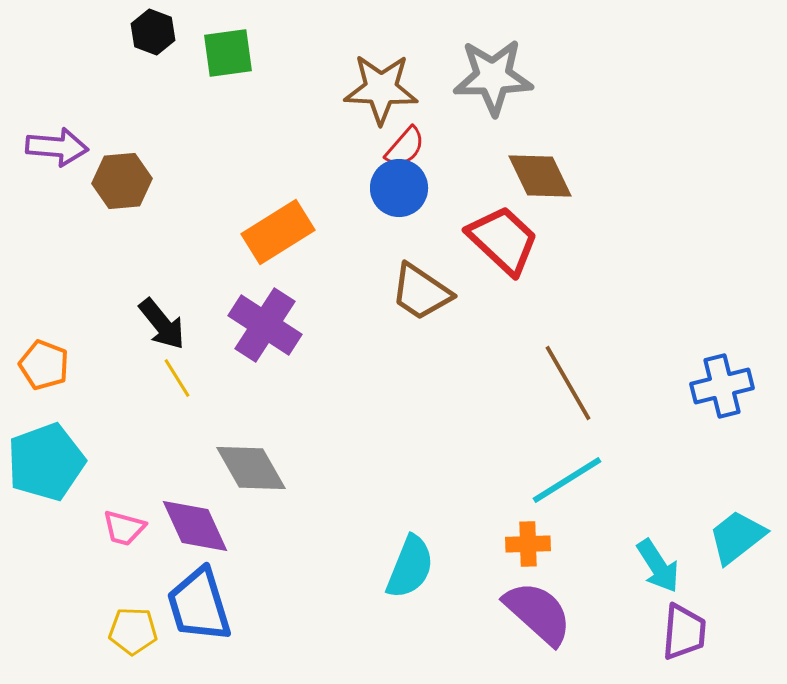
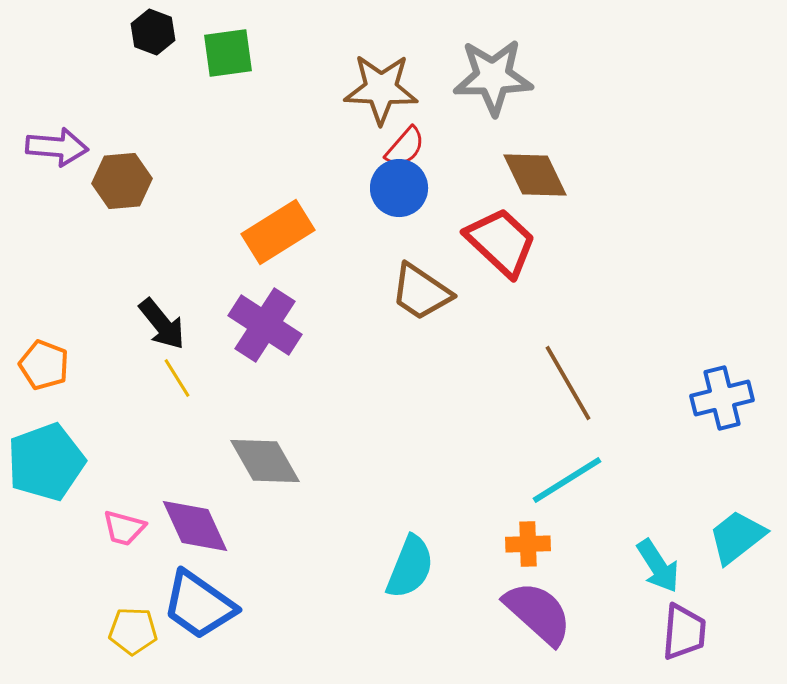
brown diamond: moved 5 px left, 1 px up
red trapezoid: moved 2 px left, 2 px down
blue cross: moved 12 px down
gray diamond: moved 14 px right, 7 px up
blue trapezoid: rotated 38 degrees counterclockwise
